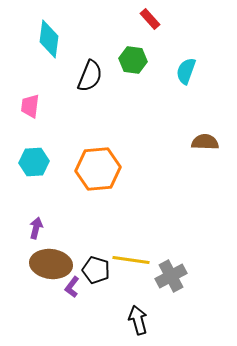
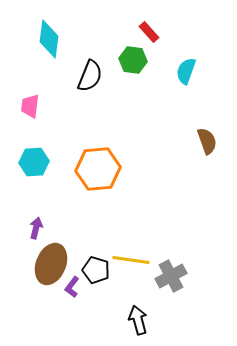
red rectangle: moved 1 px left, 13 px down
brown semicircle: moved 2 px right, 1 px up; rotated 68 degrees clockwise
brown ellipse: rotated 75 degrees counterclockwise
